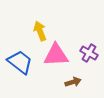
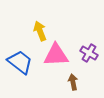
brown arrow: rotated 84 degrees counterclockwise
